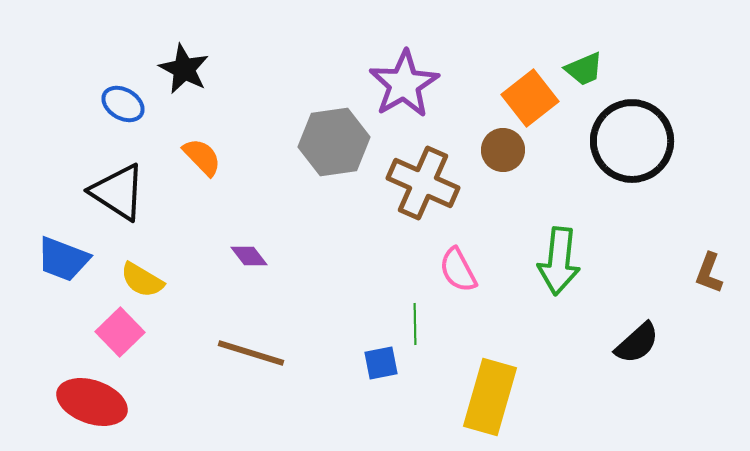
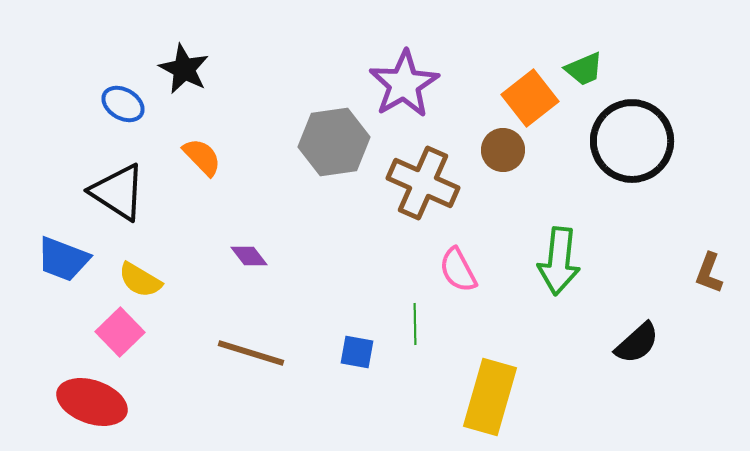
yellow semicircle: moved 2 px left
blue square: moved 24 px left, 11 px up; rotated 21 degrees clockwise
